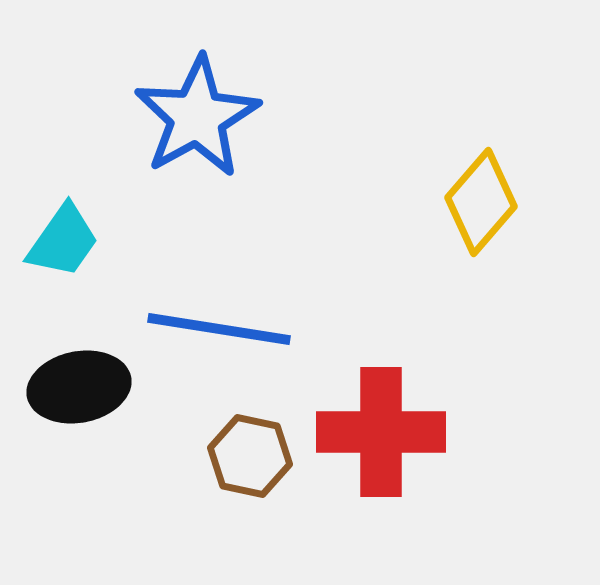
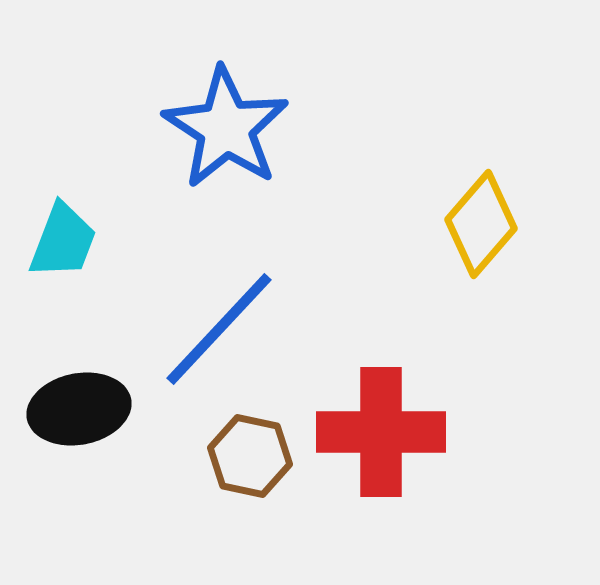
blue star: moved 29 px right, 11 px down; rotated 10 degrees counterclockwise
yellow diamond: moved 22 px down
cyan trapezoid: rotated 14 degrees counterclockwise
blue line: rotated 56 degrees counterclockwise
black ellipse: moved 22 px down
